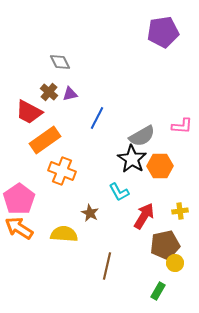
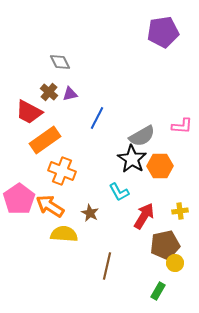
orange arrow: moved 31 px right, 22 px up
